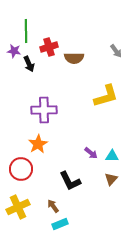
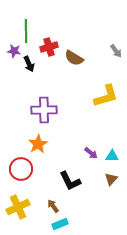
brown semicircle: rotated 30 degrees clockwise
